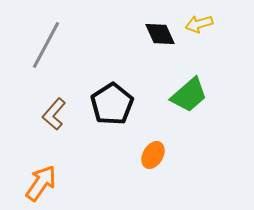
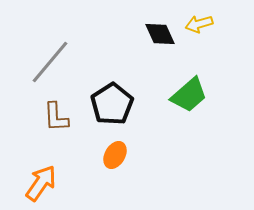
gray line: moved 4 px right, 17 px down; rotated 12 degrees clockwise
brown L-shape: moved 2 px right, 3 px down; rotated 44 degrees counterclockwise
orange ellipse: moved 38 px left
